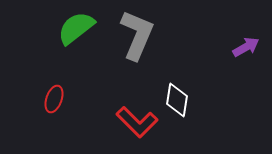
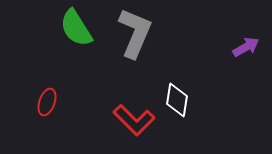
green semicircle: rotated 84 degrees counterclockwise
gray L-shape: moved 2 px left, 2 px up
red ellipse: moved 7 px left, 3 px down
red L-shape: moved 3 px left, 2 px up
